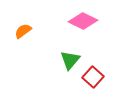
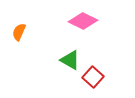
orange semicircle: moved 4 px left, 1 px down; rotated 30 degrees counterclockwise
green triangle: rotated 40 degrees counterclockwise
